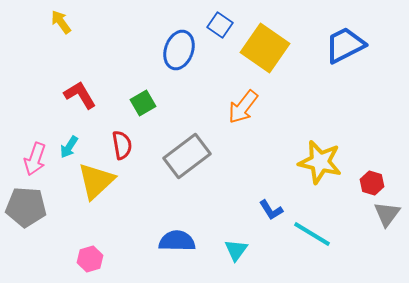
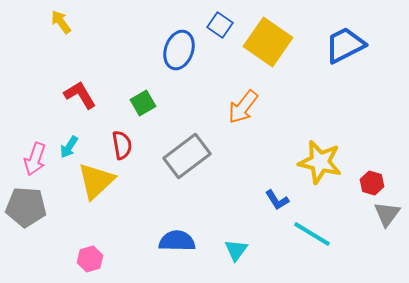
yellow square: moved 3 px right, 6 px up
blue L-shape: moved 6 px right, 10 px up
